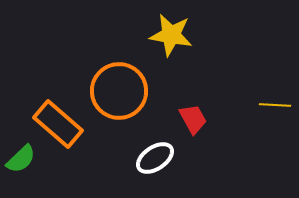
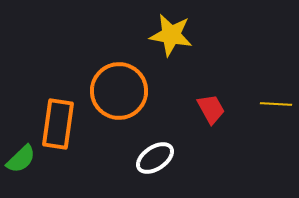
yellow line: moved 1 px right, 1 px up
red trapezoid: moved 18 px right, 10 px up
orange rectangle: rotated 57 degrees clockwise
